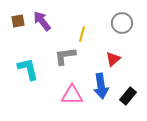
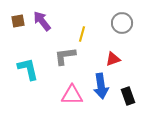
red triangle: rotated 21 degrees clockwise
black rectangle: rotated 60 degrees counterclockwise
